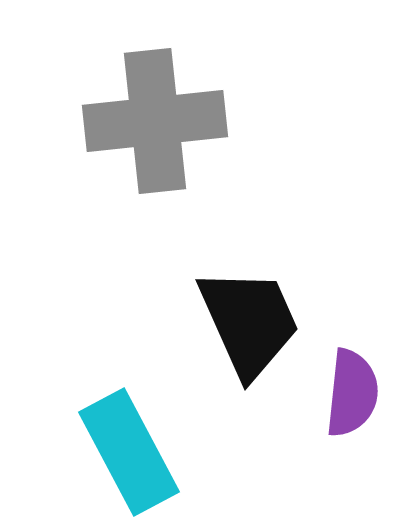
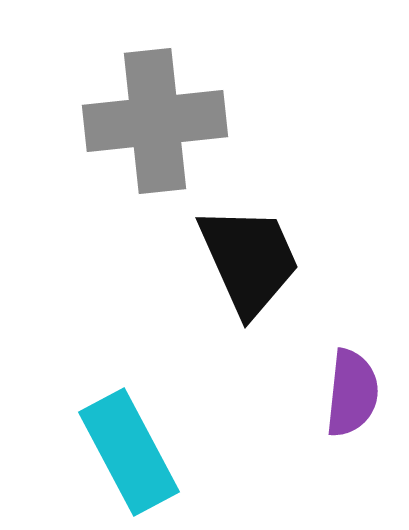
black trapezoid: moved 62 px up
